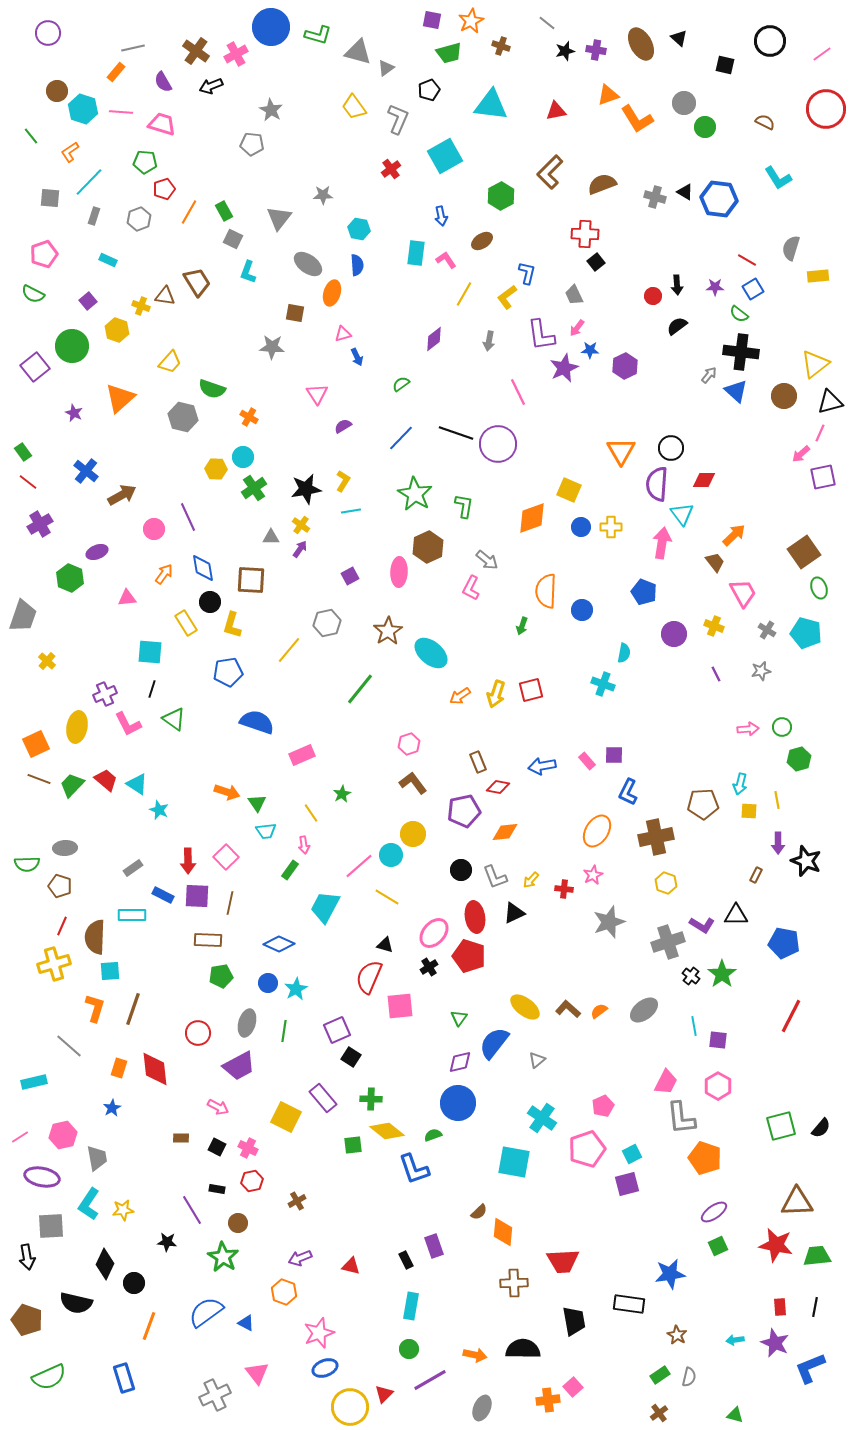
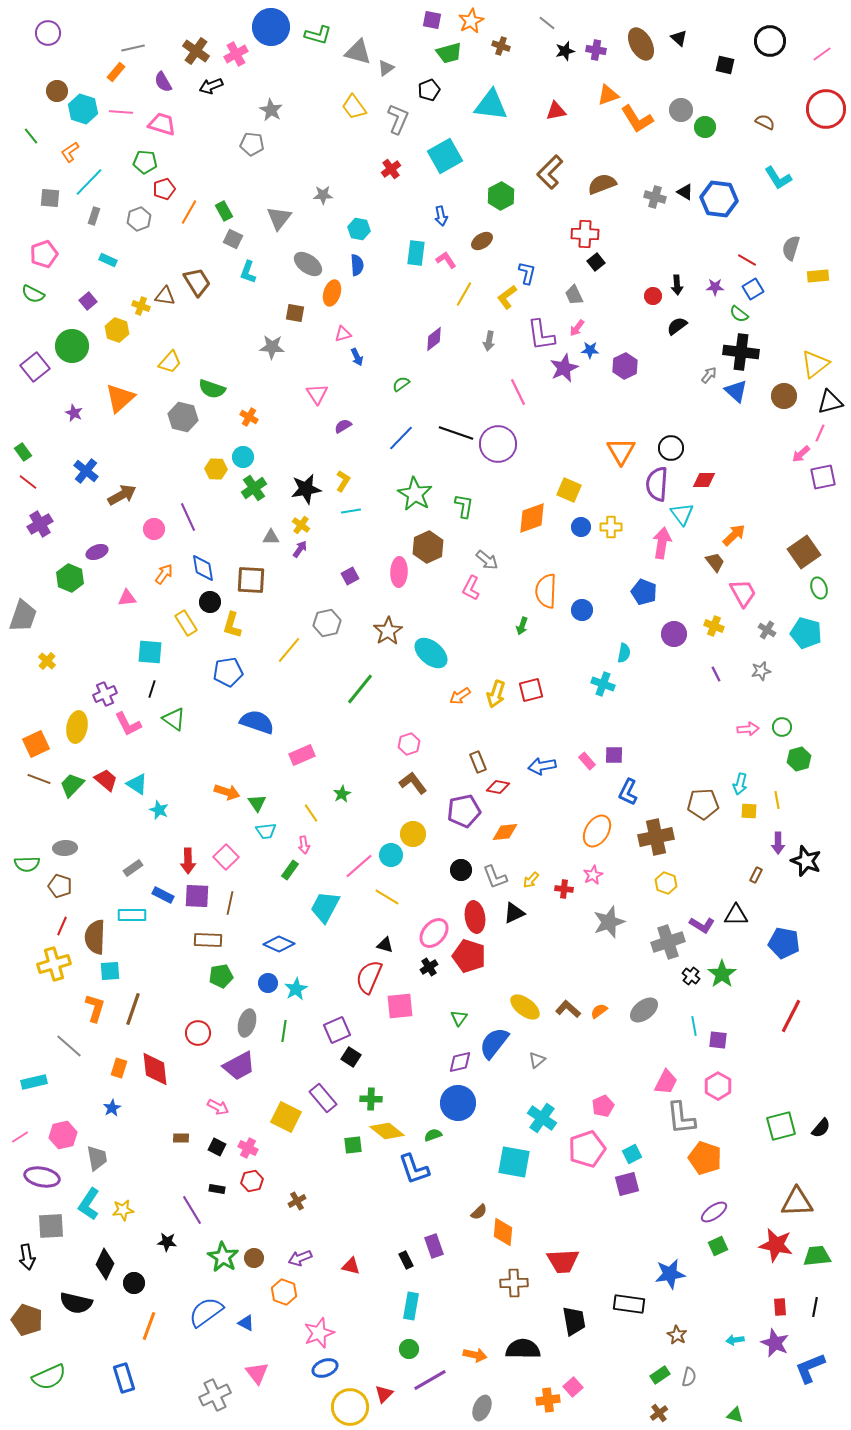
gray circle at (684, 103): moved 3 px left, 7 px down
brown circle at (238, 1223): moved 16 px right, 35 px down
